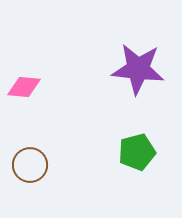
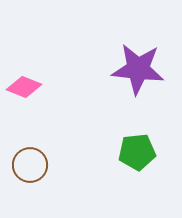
pink diamond: rotated 16 degrees clockwise
green pentagon: rotated 9 degrees clockwise
